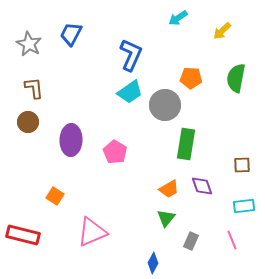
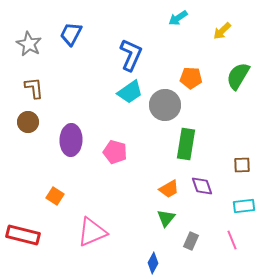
green semicircle: moved 2 px right, 2 px up; rotated 20 degrees clockwise
pink pentagon: rotated 15 degrees counterclockwise
